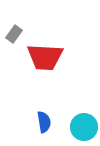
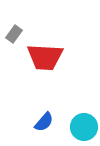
blue semicircle: rotated 50 degrees clockwise
